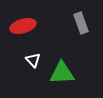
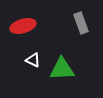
white triangle: rotated 21 degrees counterclockwise
green triangle: moved 4 px up
